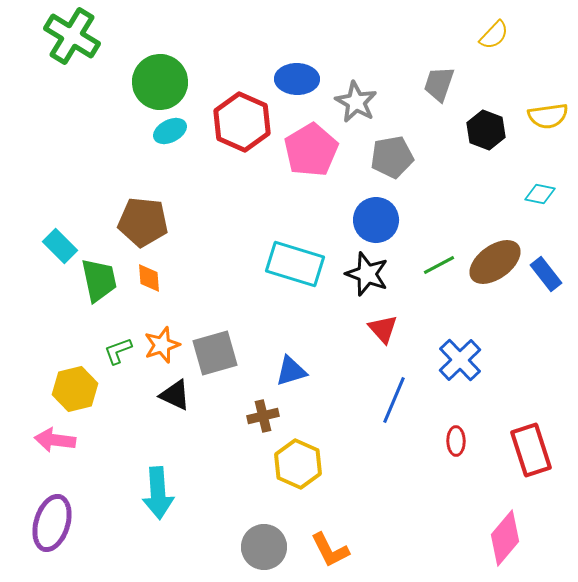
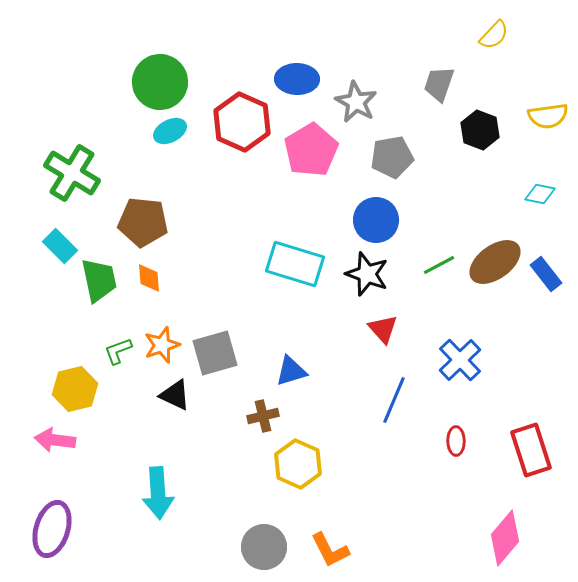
green cross at (72, 36): moved 137 px down
black hexagon at (486, 130): moved 6 px left
purple ellipse at (52, 523): moved 6 px down
